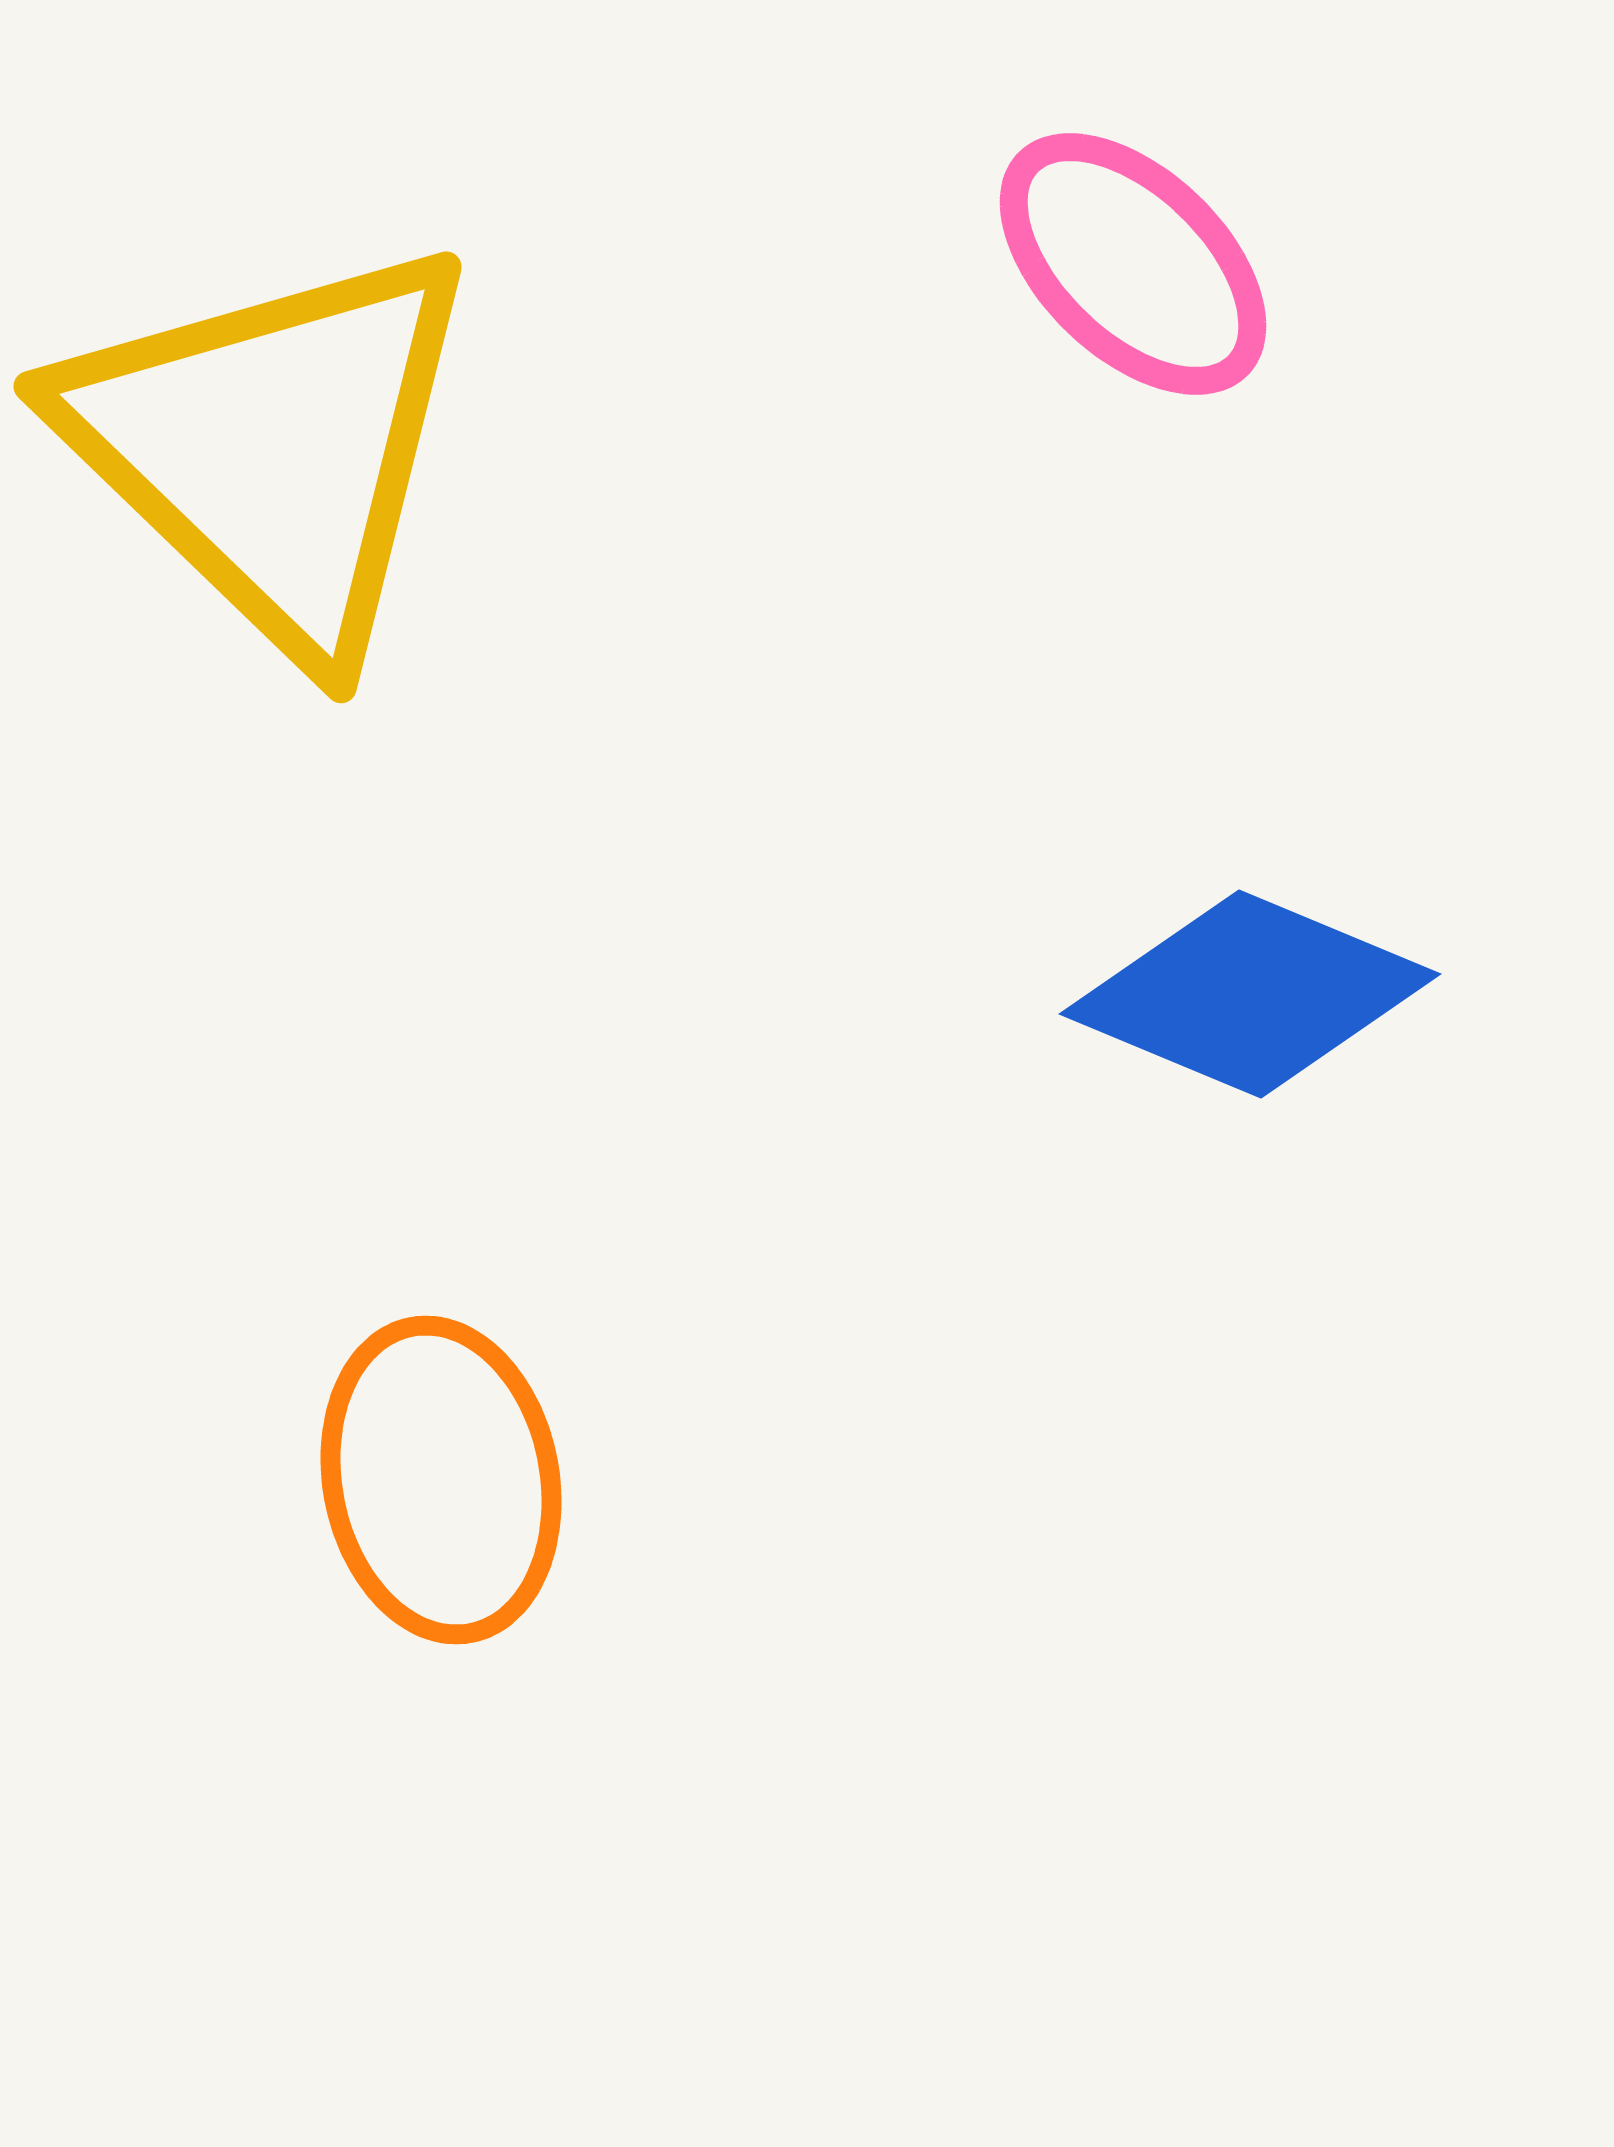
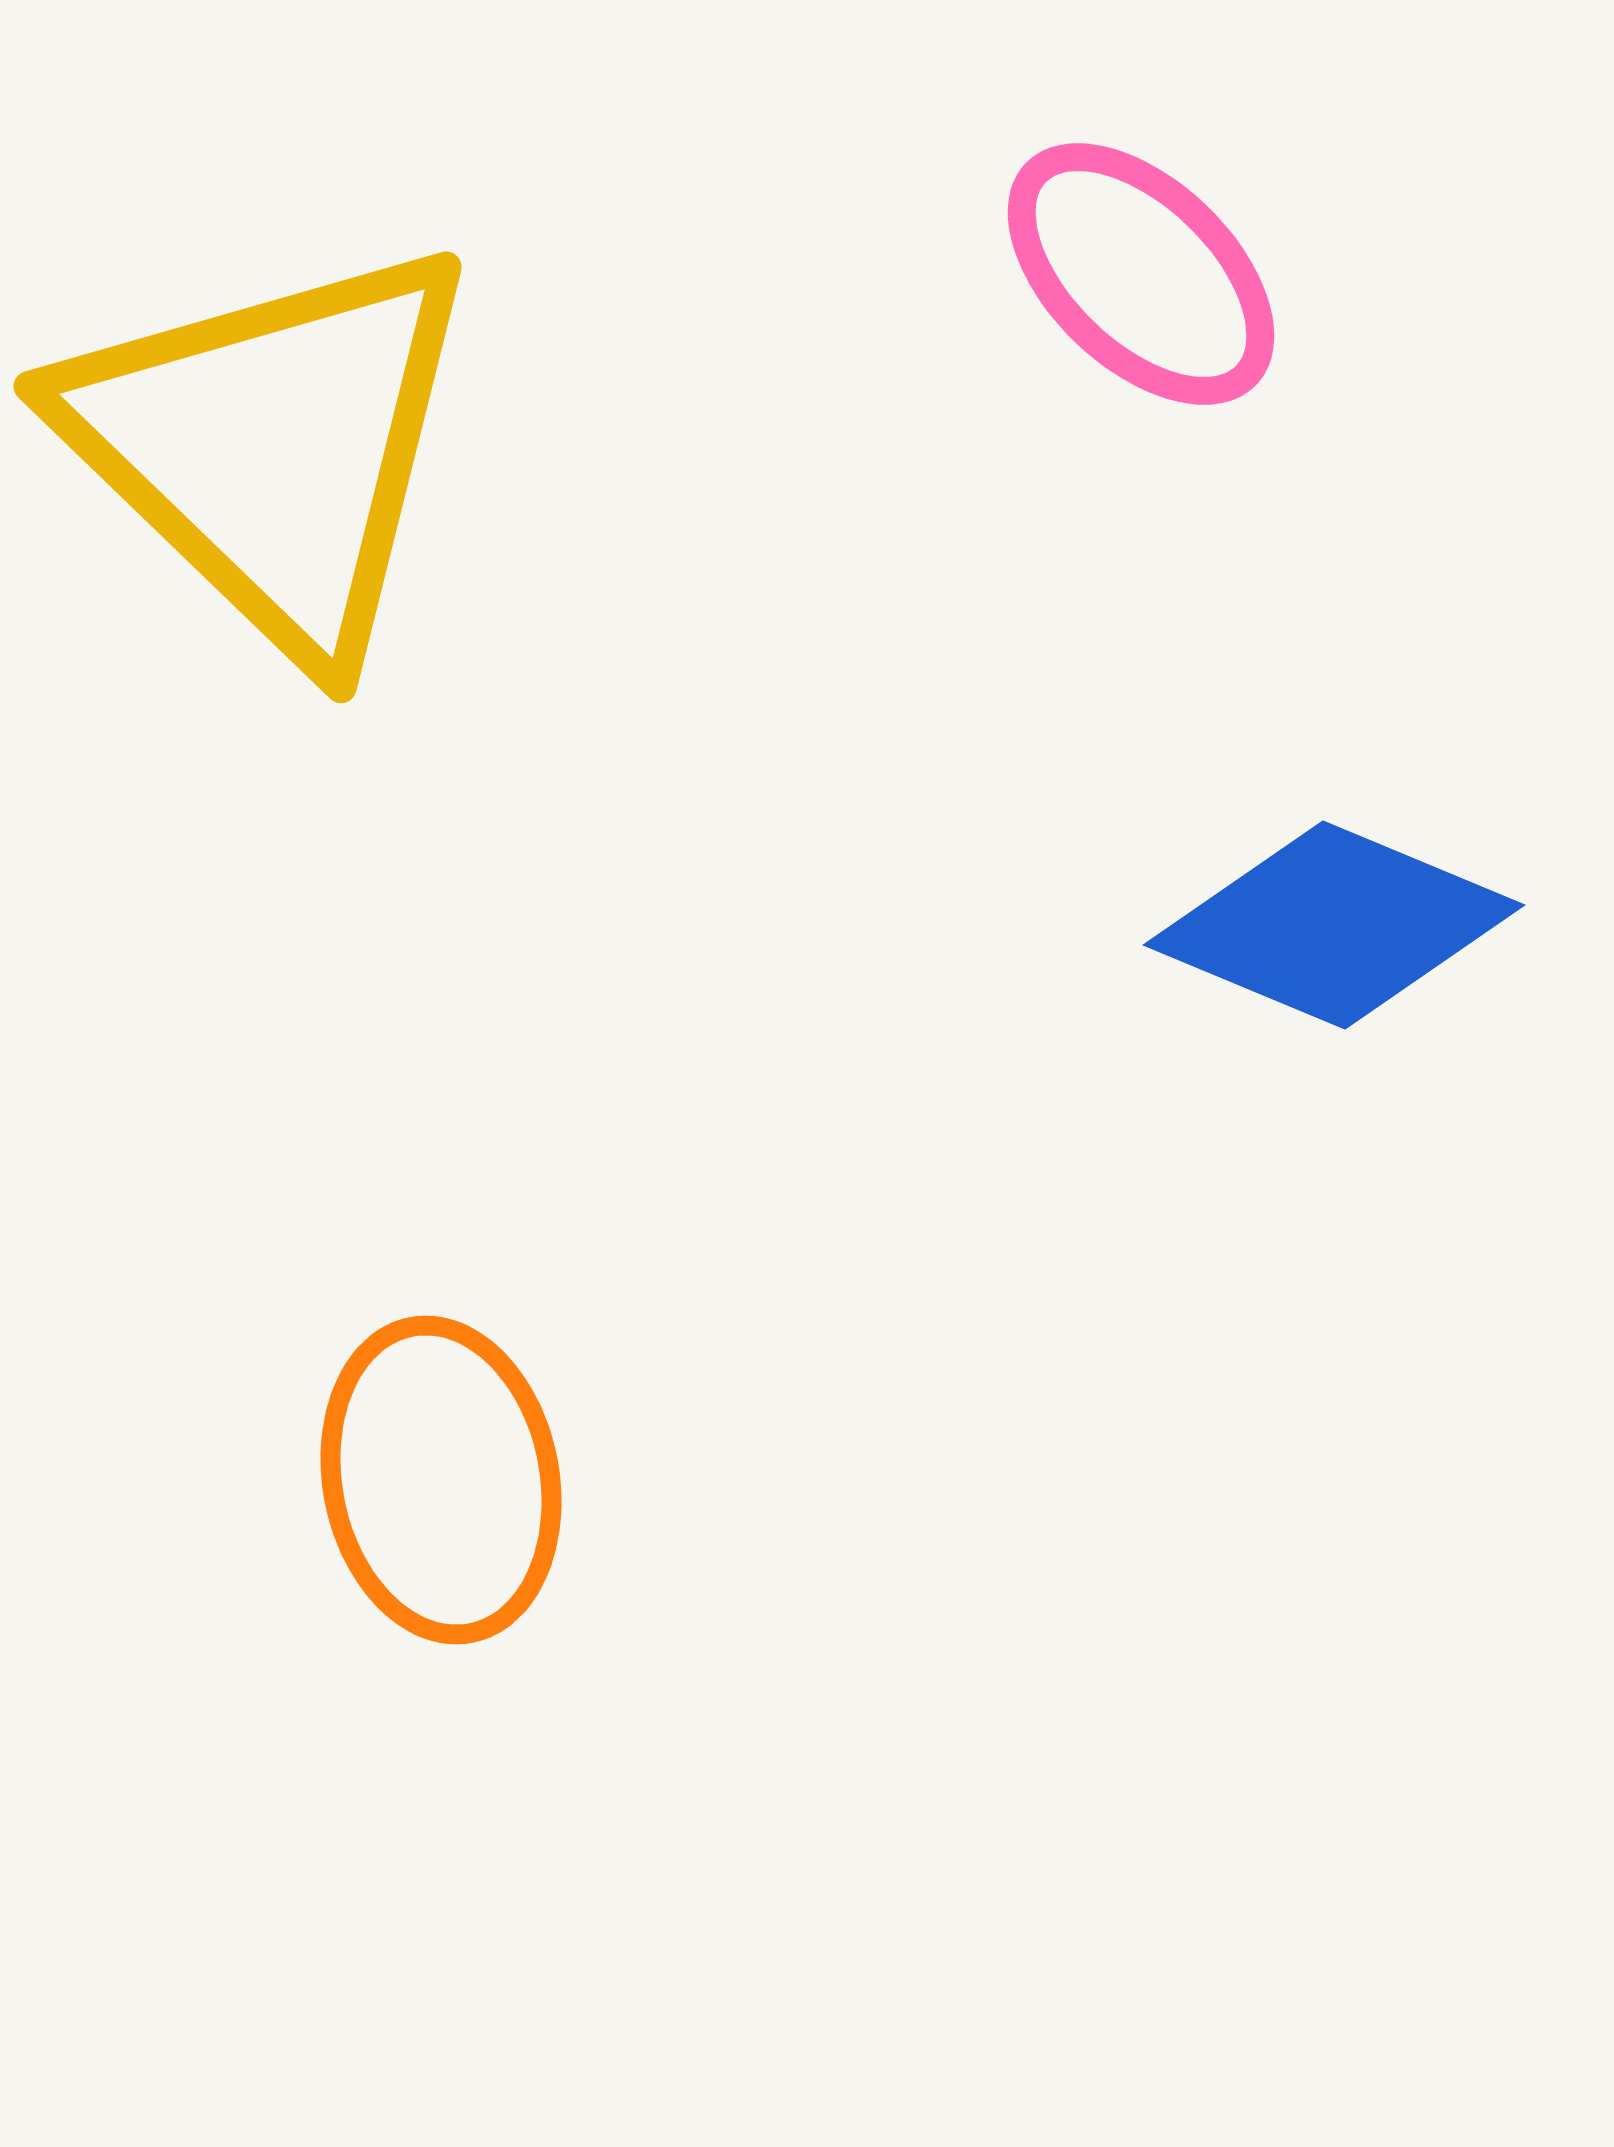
pink ellipse: moved 8 px right, 10 px down
blue diamond: moved 84 px right, 69 px up
